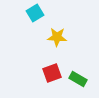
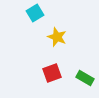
yellow star: rotated 18 degrees clockwise
green rectangle: moved 7 px right, 1 px up
